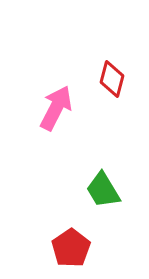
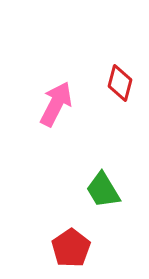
red diamond: moved 8 px right, 4 px down
pink arrow: moved 4 px up
